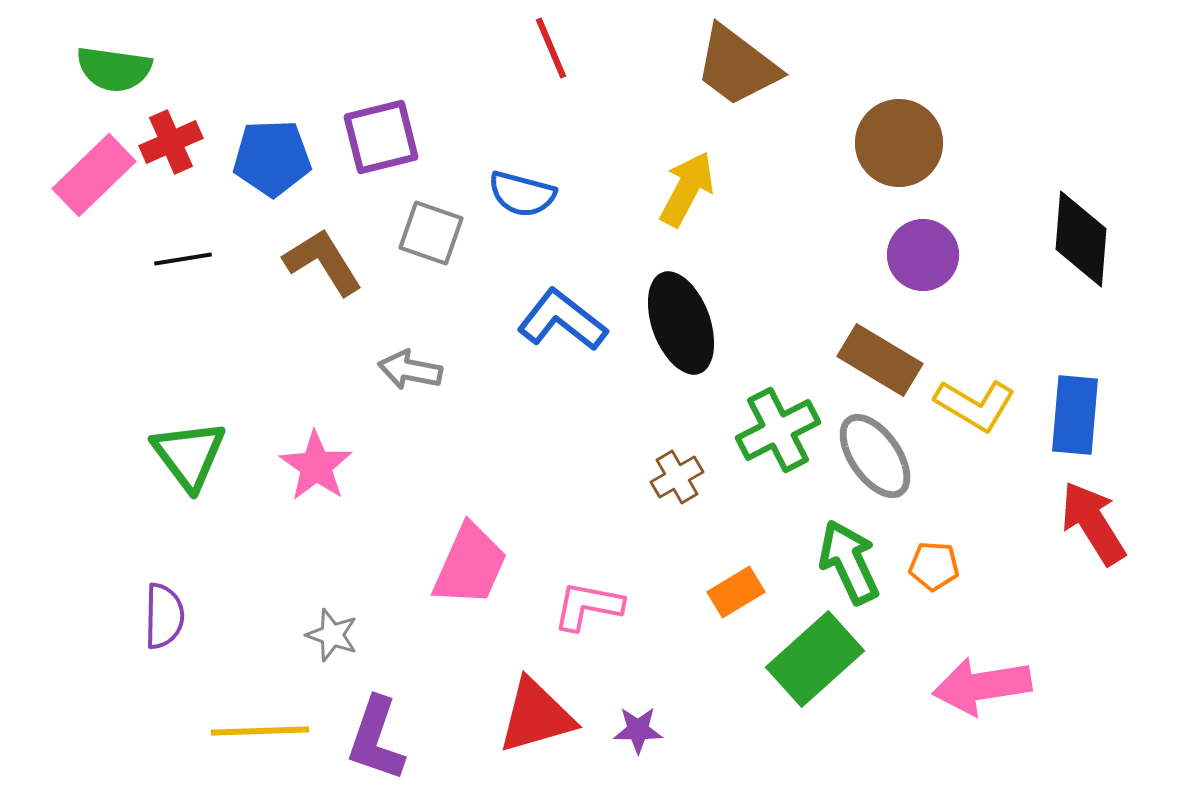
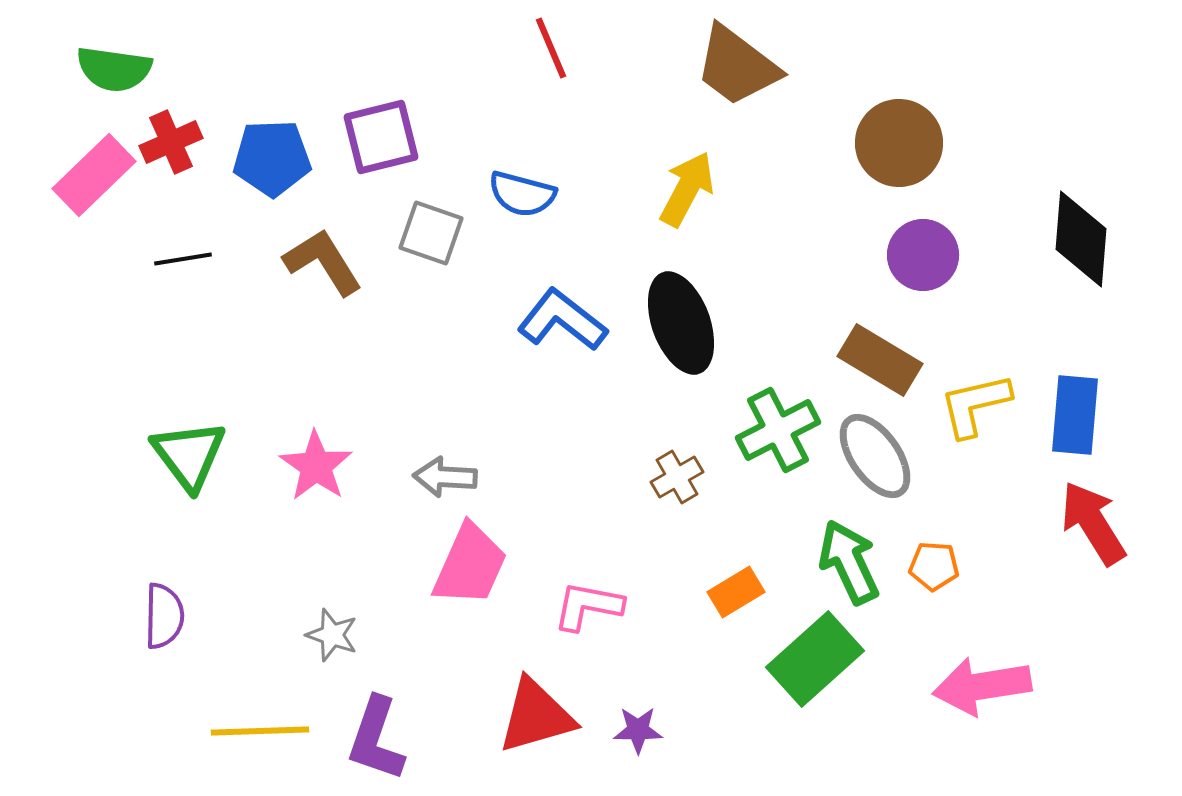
gray arrow: moved 35 px right, 107 px down; rotated 8 degrees counterclockwise
yellow L-shape: rotated 136 degrees clockwise
